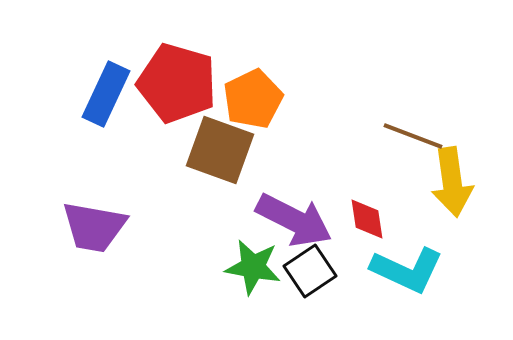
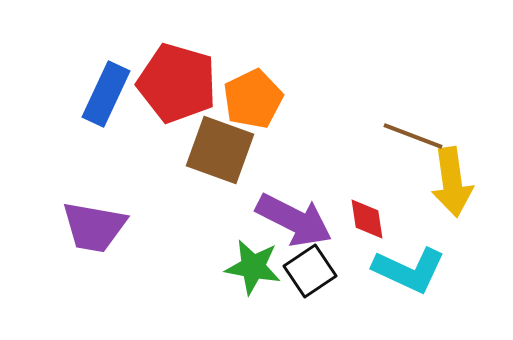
cyan L-shape: moved 2 px right
